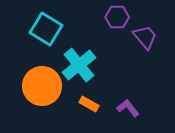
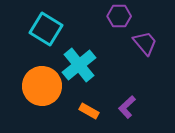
purple hexagon: moved 2 px right, 1 px up
purple trapezoid: moved 6 px down
orange rectangle: moved 7 px down
purple L-shape: moved 1 px left, 1 px up; rotated 95 degrees counterclockwise
